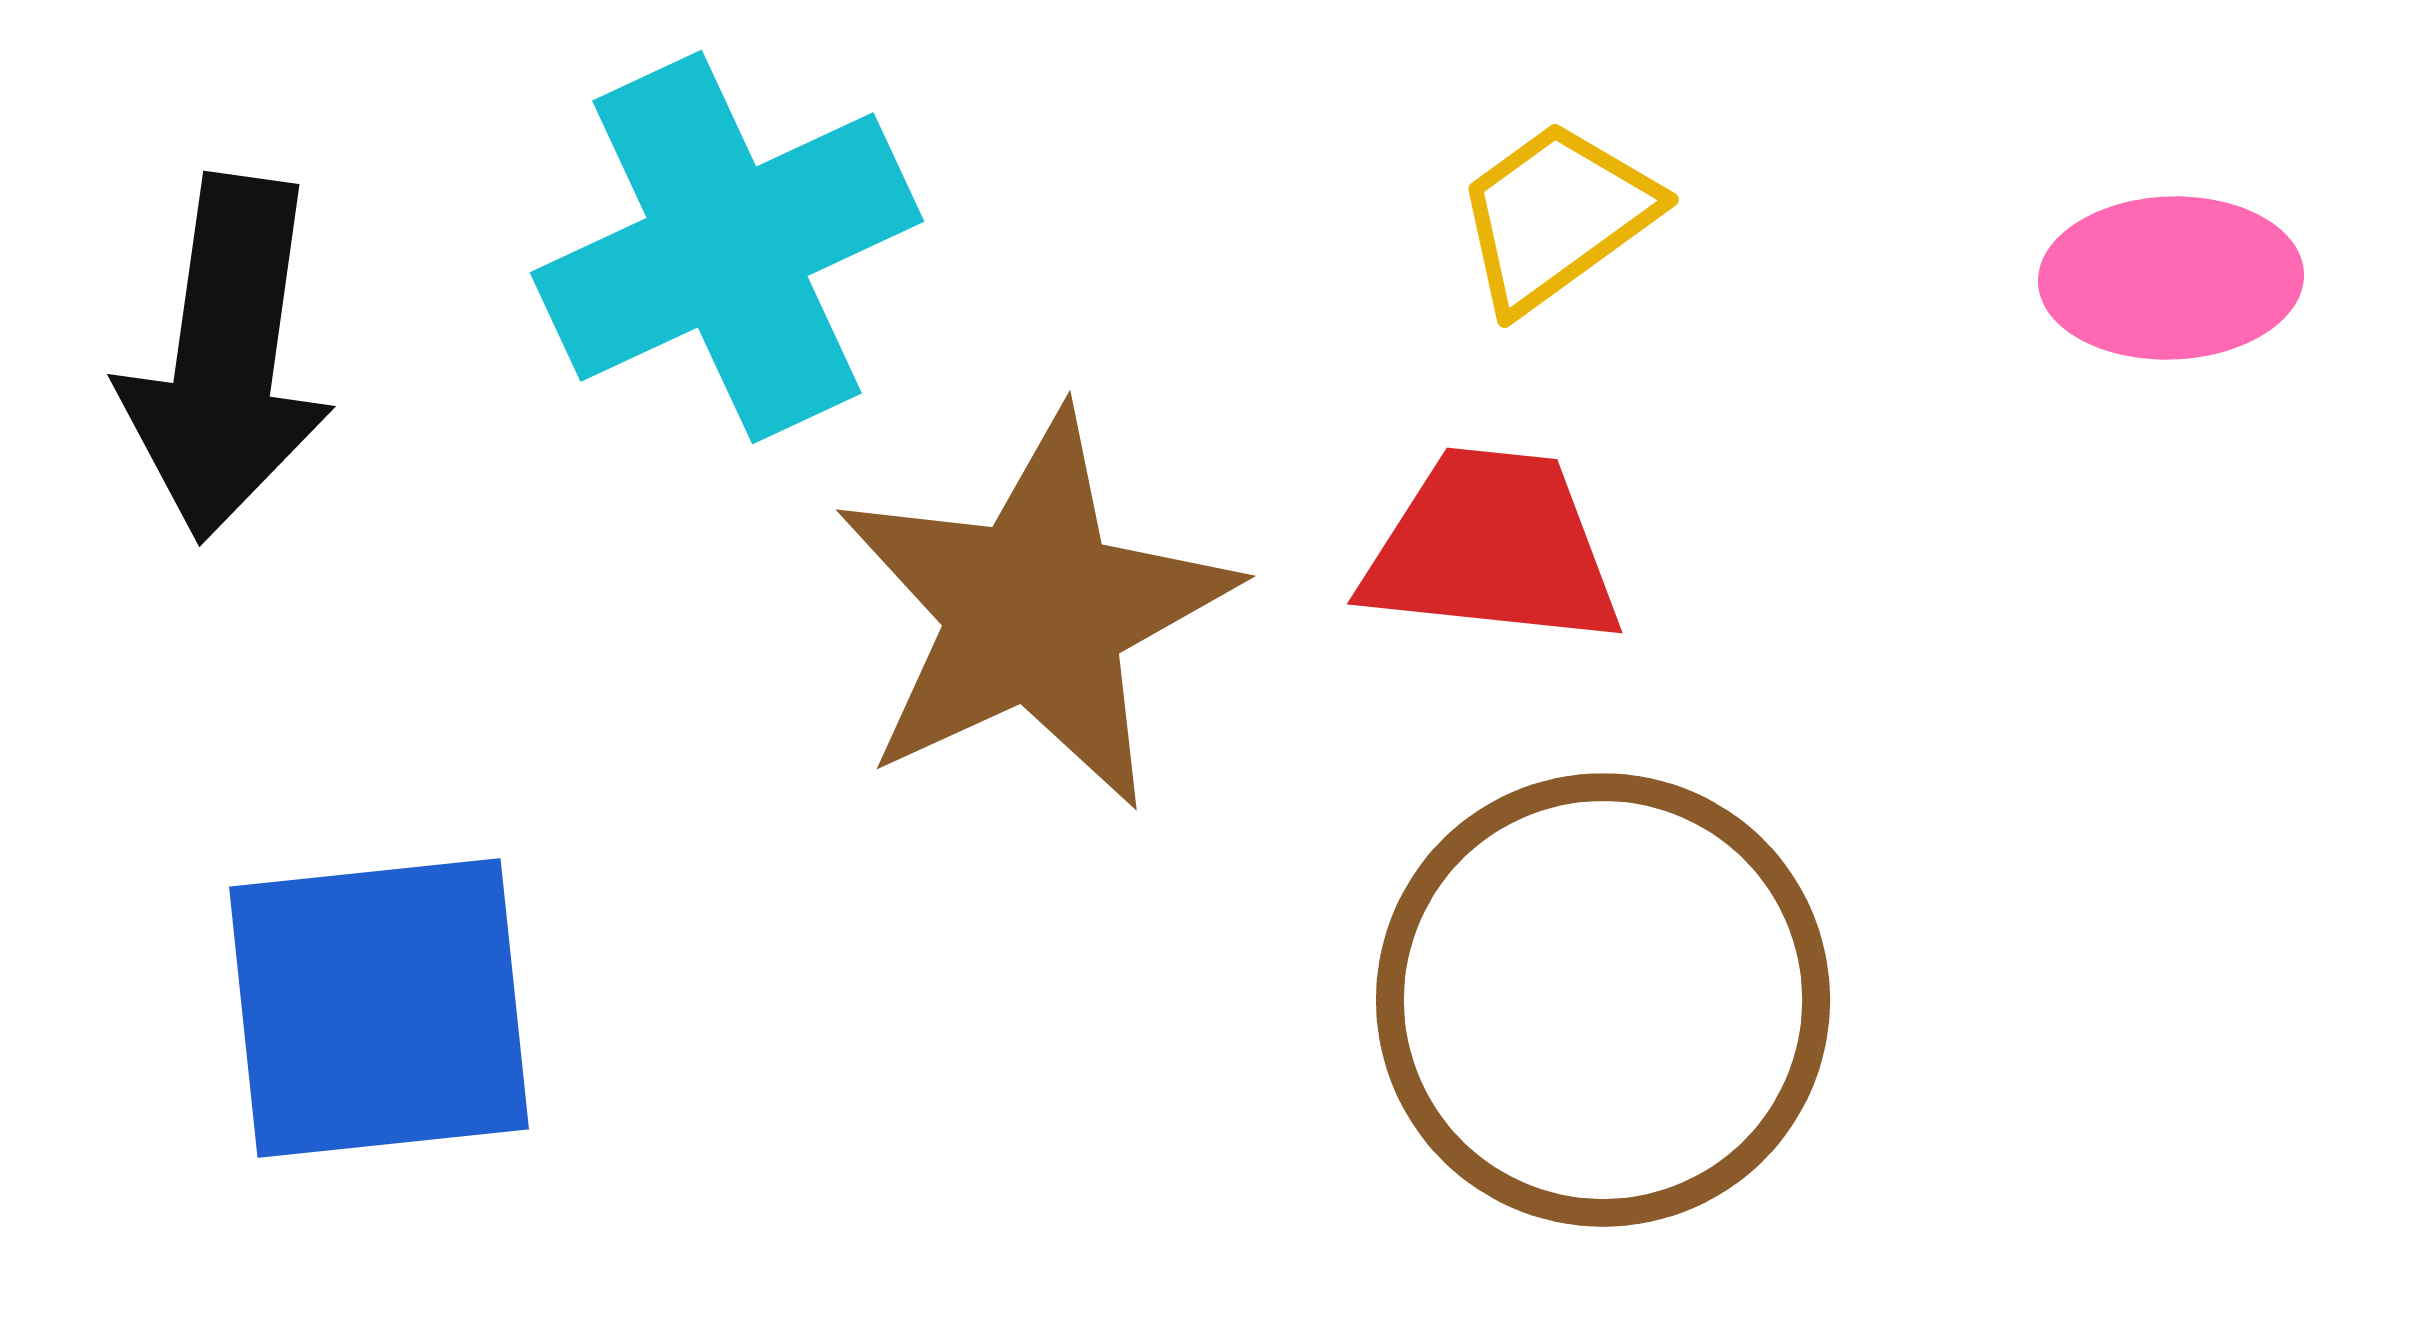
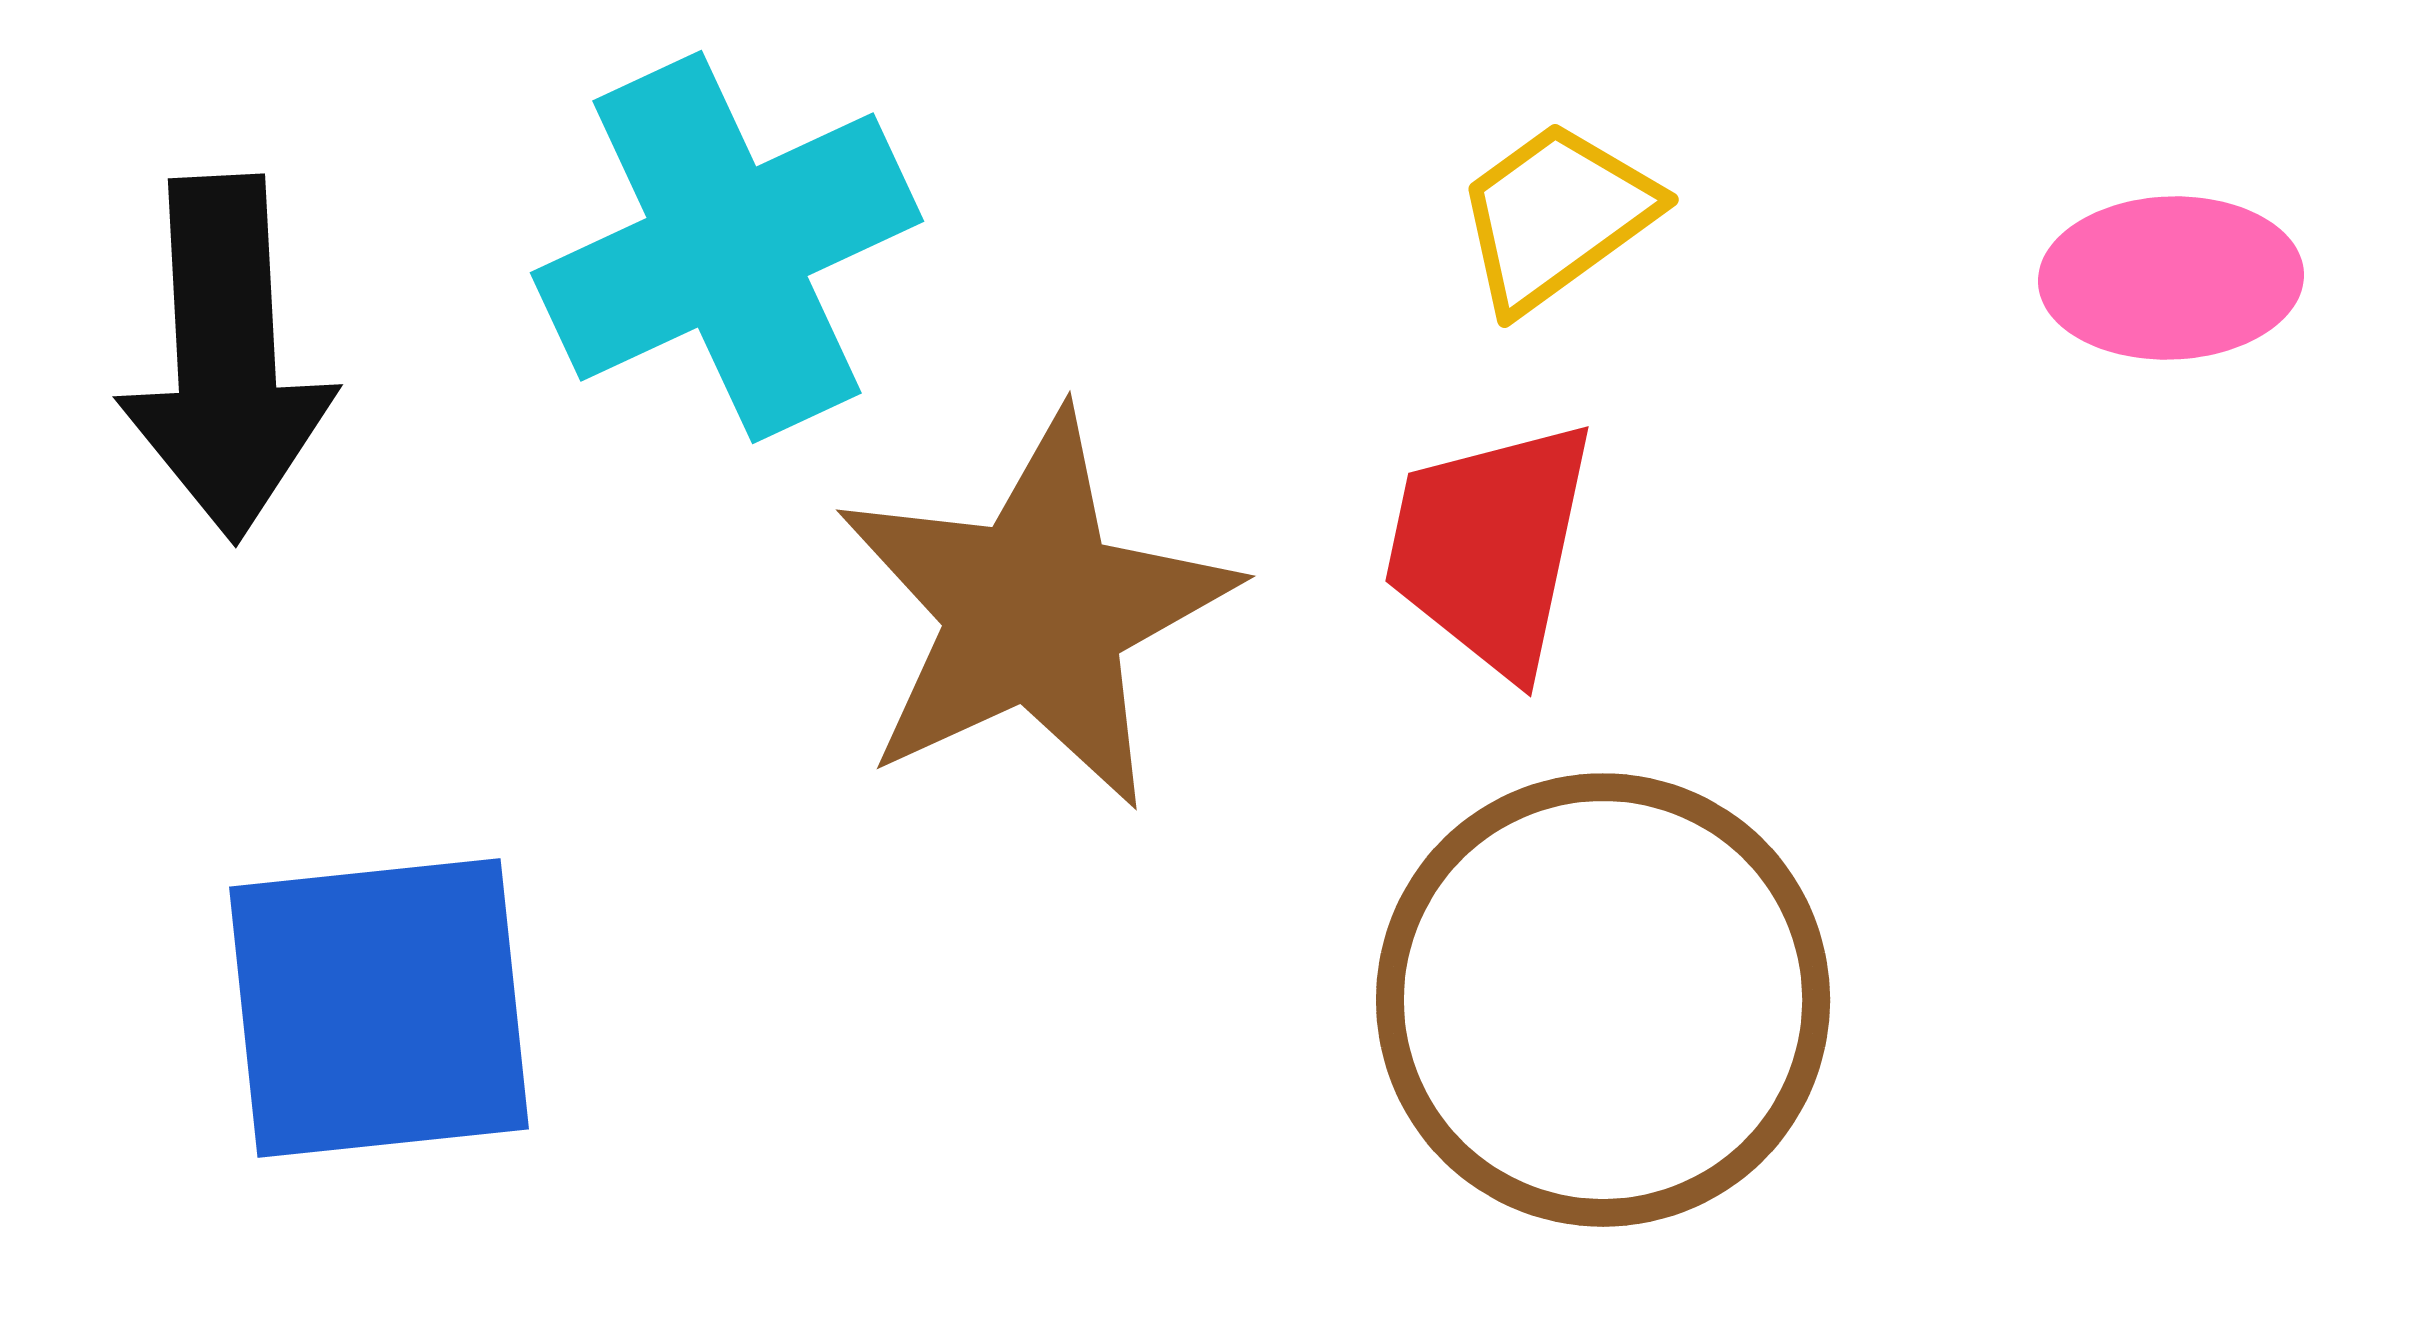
black arrow: rotated 11 degrees counterclockwise
red trapezoid: moved 2 px left, 1 px up; rotated 84 degrees counterclockwise
